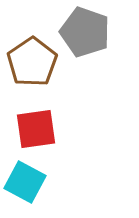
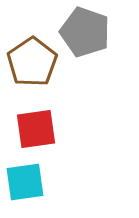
cyan square: rotated 36 degrees counterclockwise
